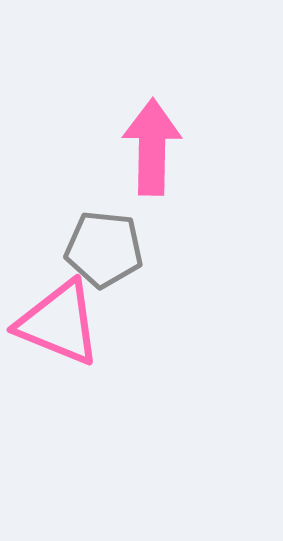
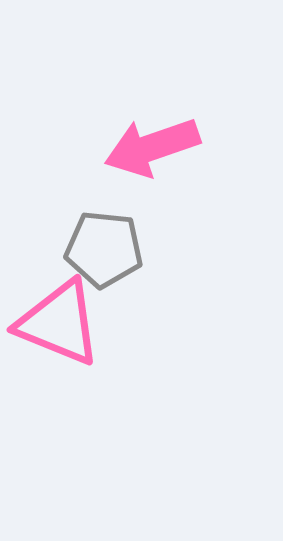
pink arrow: rotated 110 degrees counterclockwise
